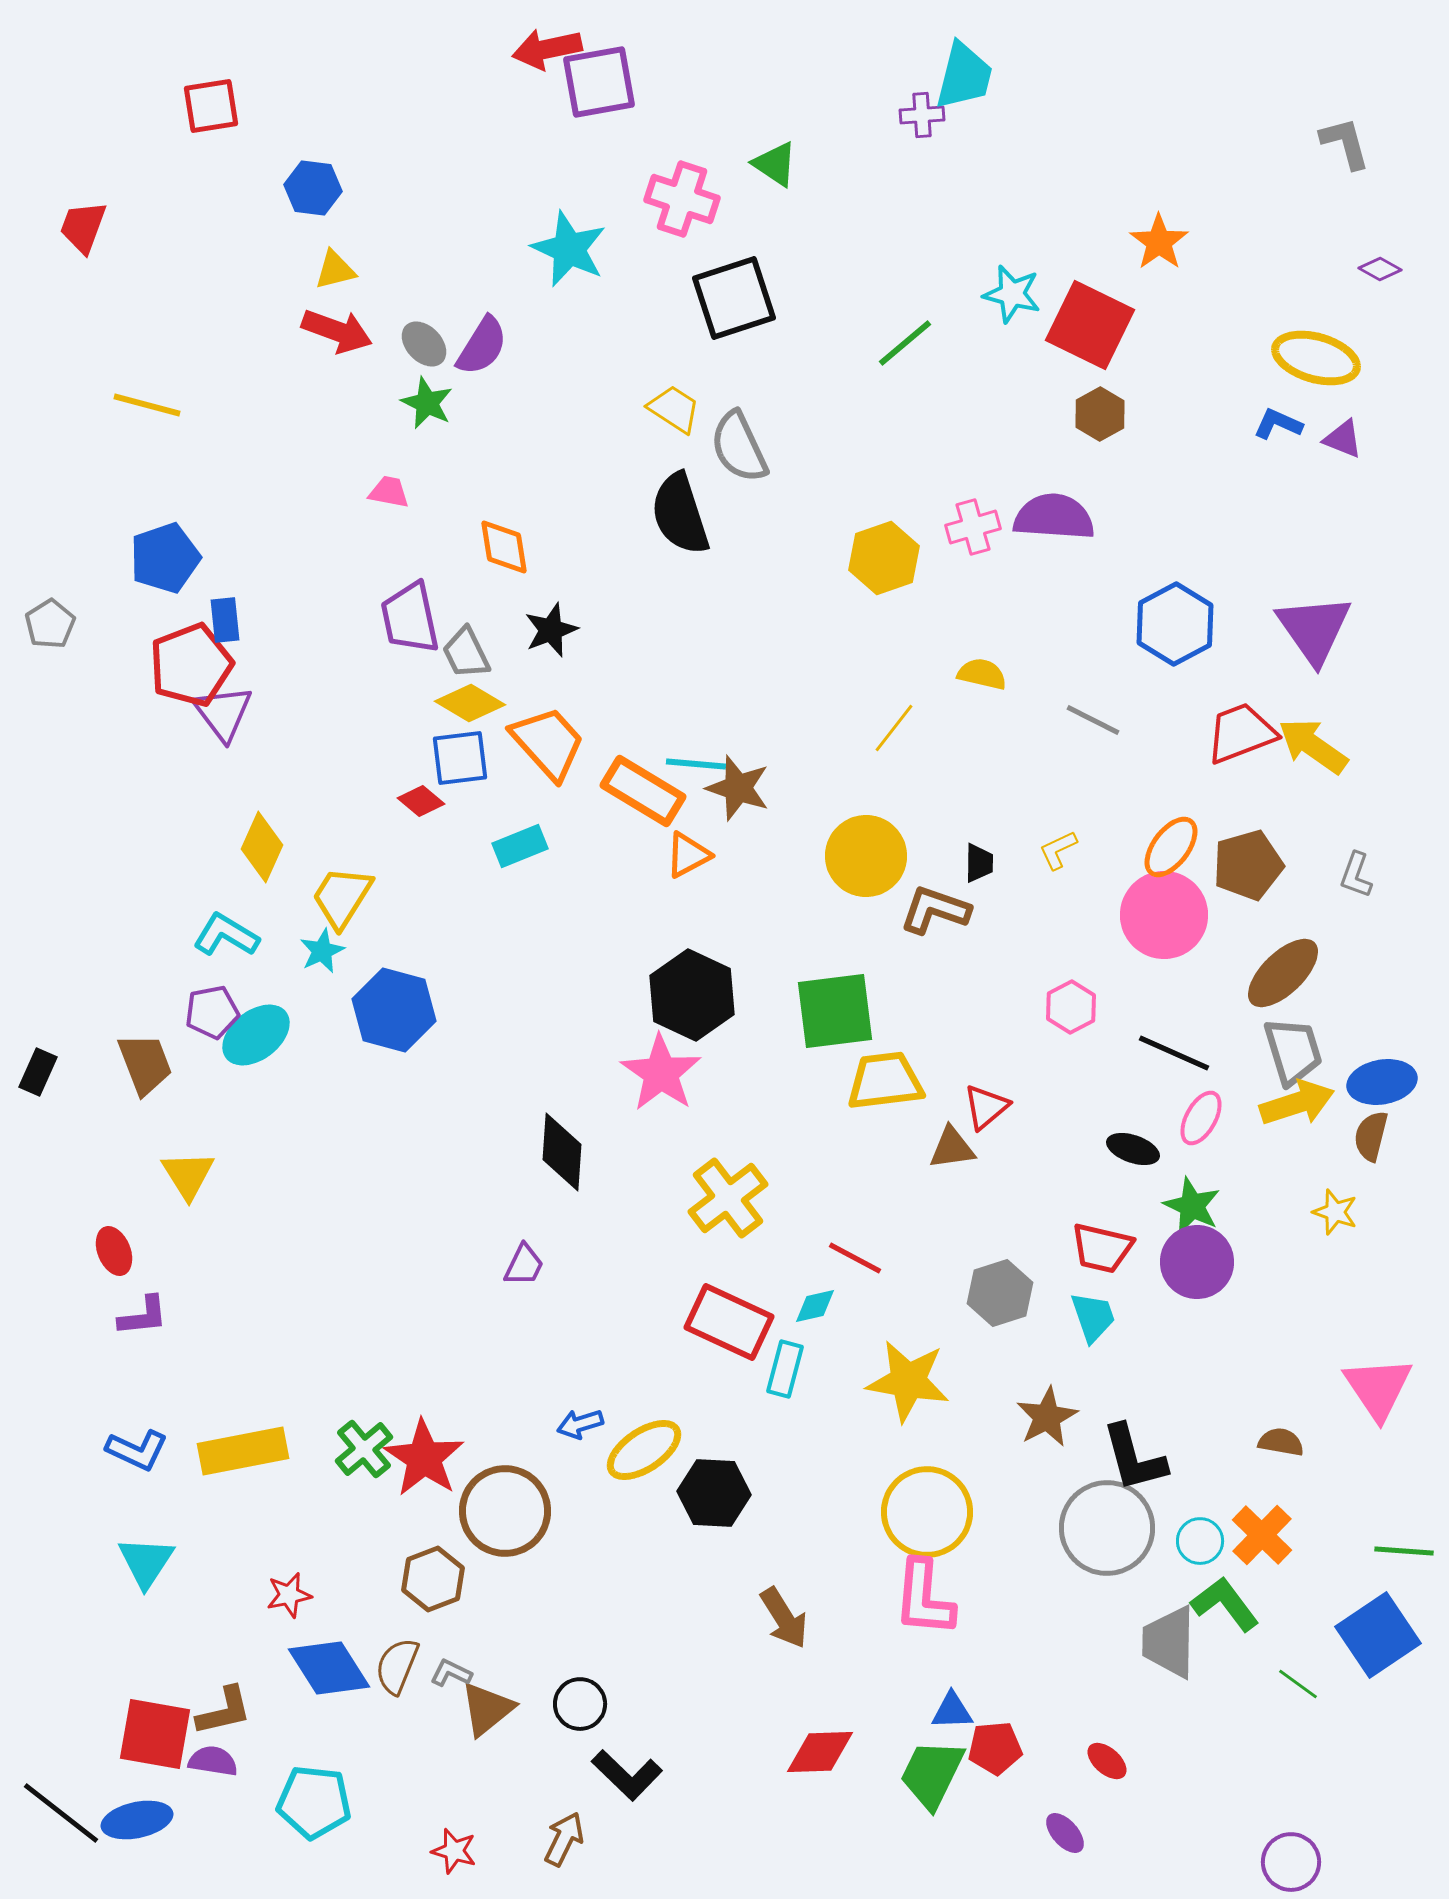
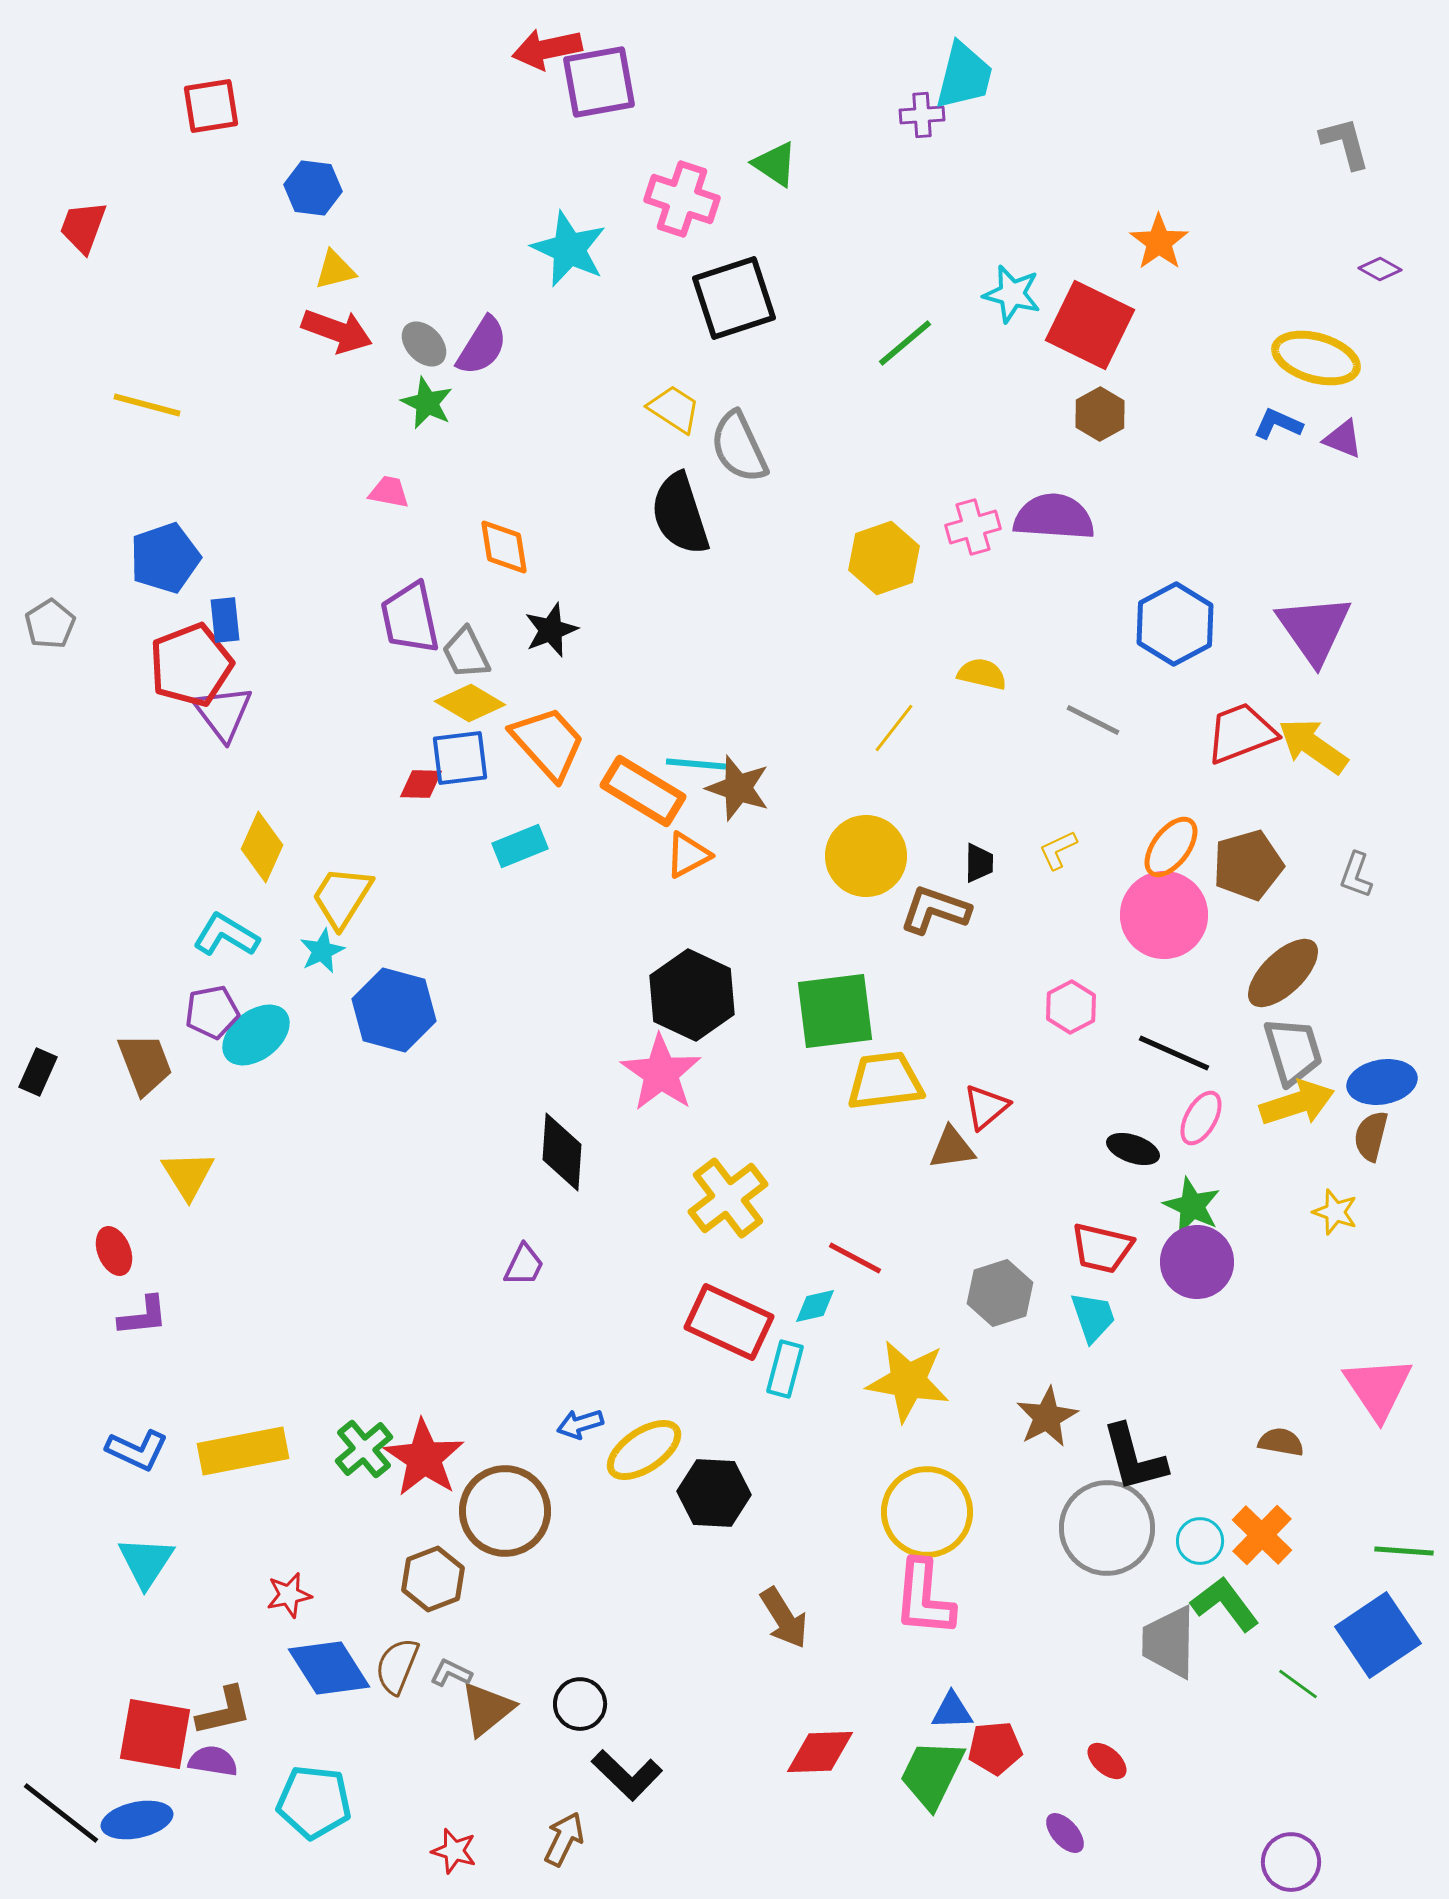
red diamond at (421, 801): moved 17 px up; rotated 39 degrees counterclockwise
